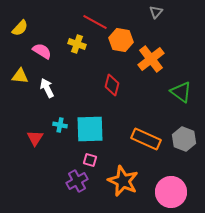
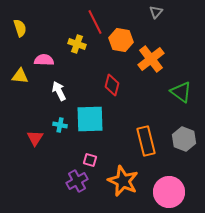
red line: rotated 35 degrees clockwise
yellow semicircle: rotated 60 degrees counterclockwise
pink semicircle: moved 2 px right, 9 px down; rotated 30 degrees counterclockwise
white arrow: moved 12 px right, 3 px down
cyan square: moved 10 px up
orange rectangle: moved 2 px down; rotated 52 degrees clockwise
pink circle: moved 2 px left
